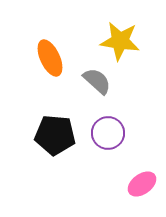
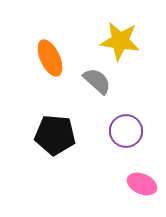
purple circle: moved 18 px right, 2 px up
pink ellipse: rotated 60 degrees clockwise
